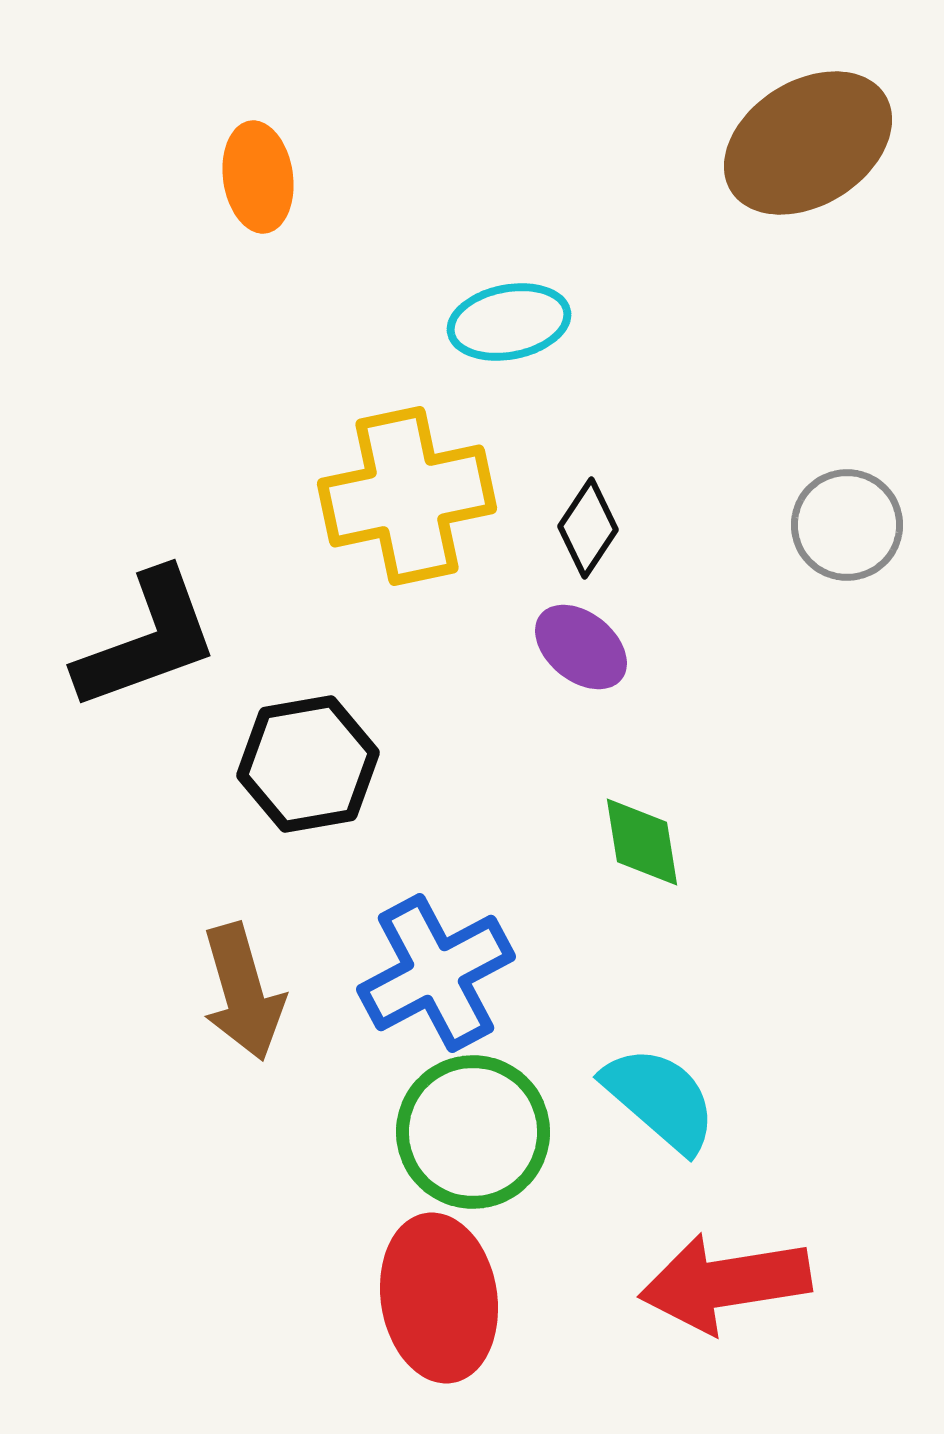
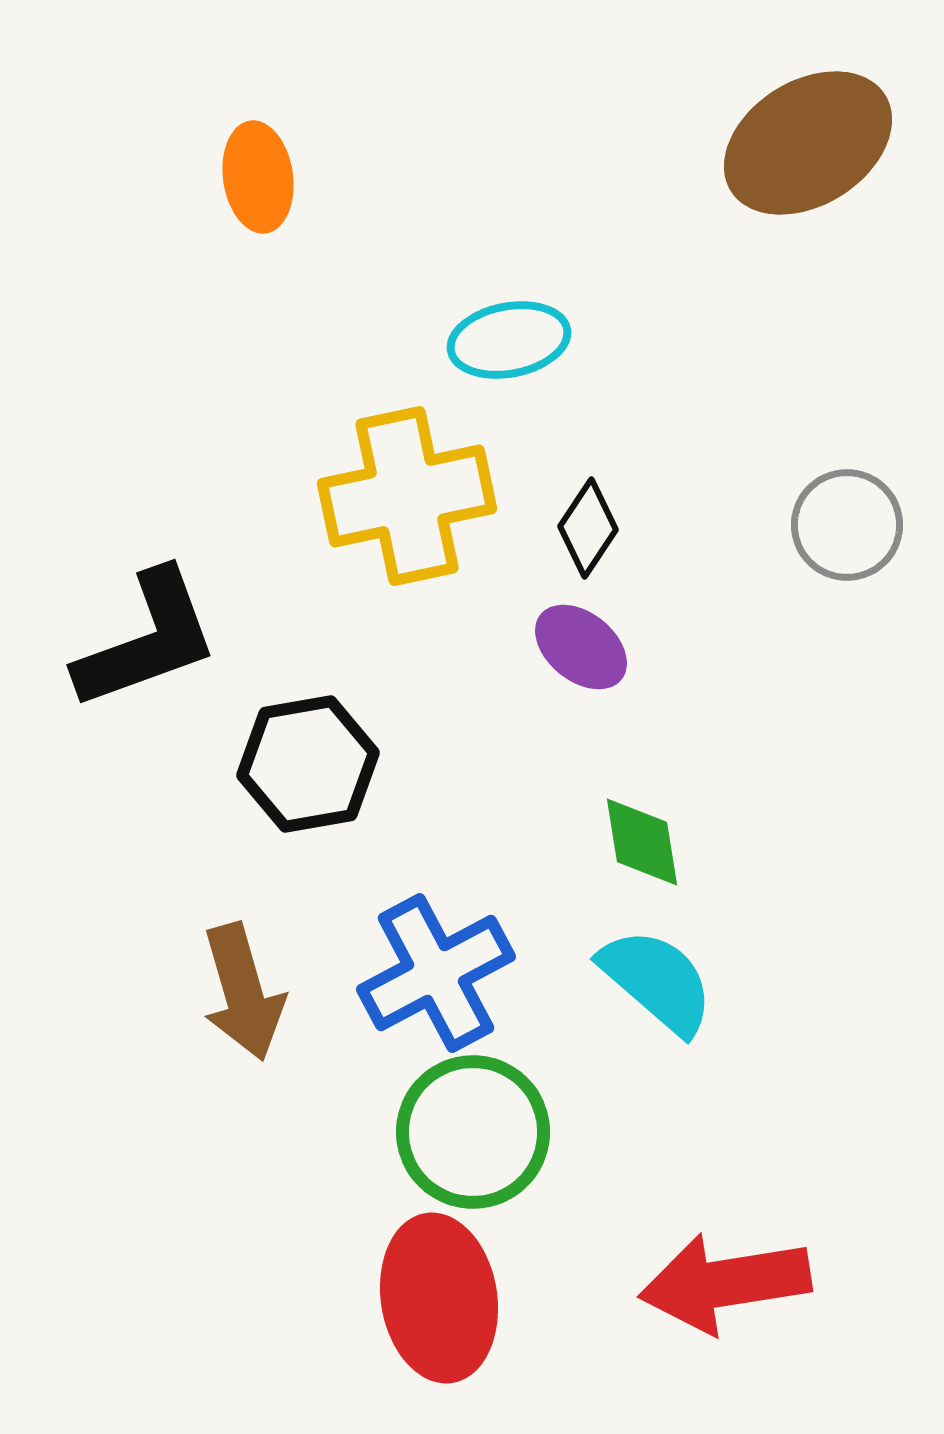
cyan ellipse: moved 18 px down
cyan semicircle: moved 3 px left, 118 px up
